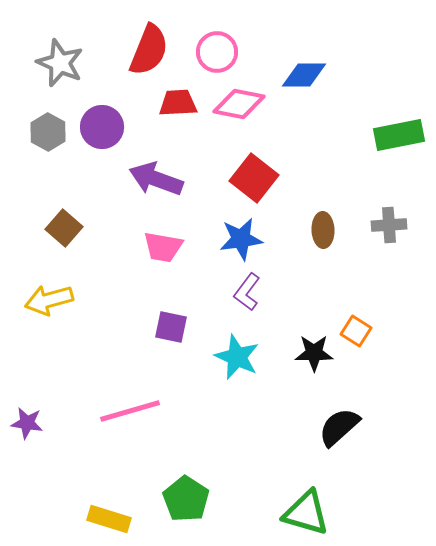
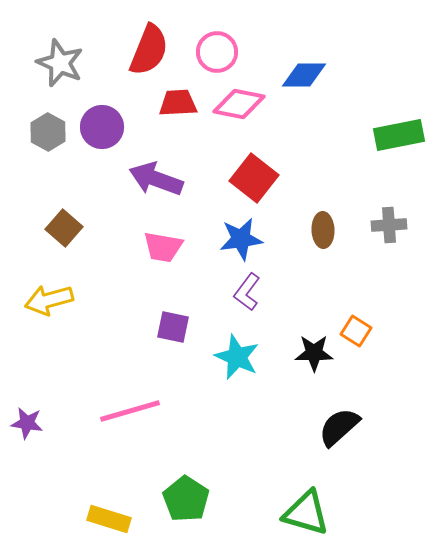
purple square: moved 2 px right
